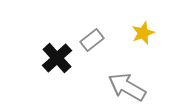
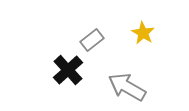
yellow star: rotated 20 degrees counterclockwise
black cross: moved 11 px right, 12 px down
